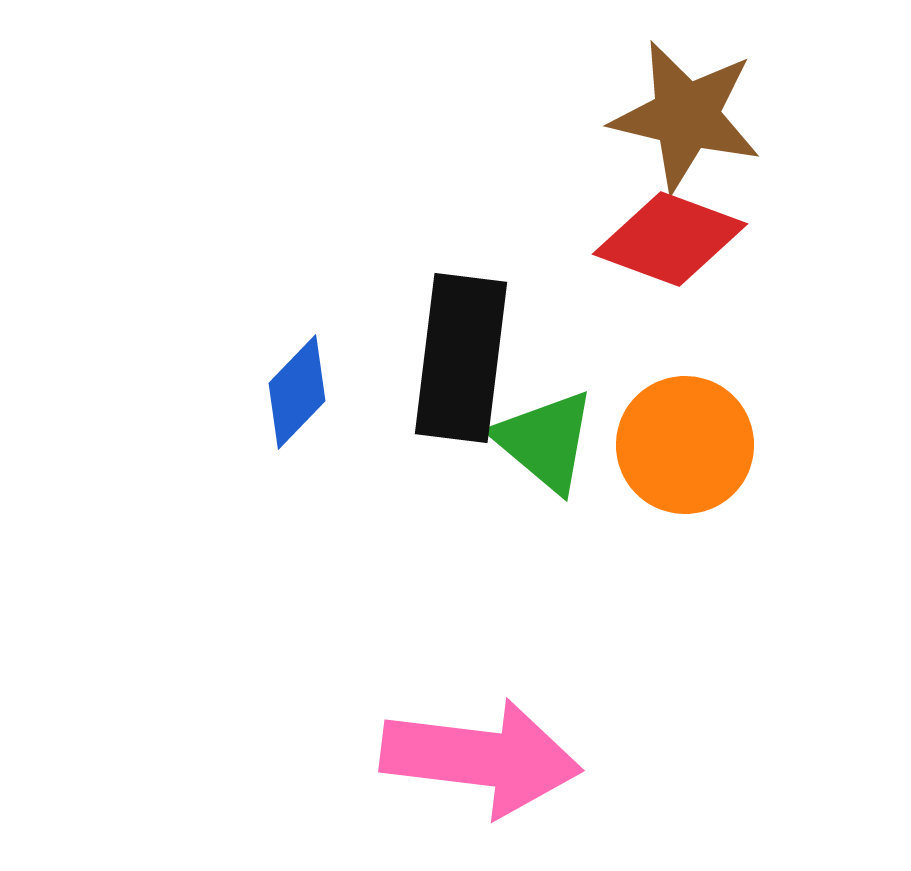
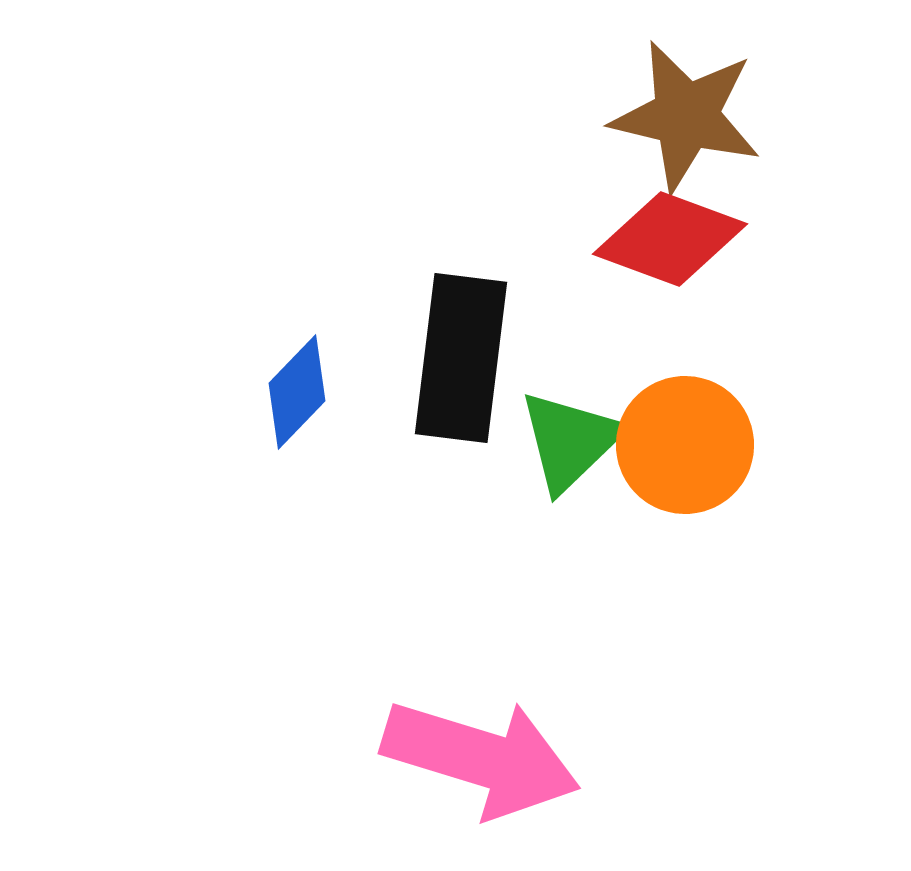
green triangle: moved 25 px right; rotated 36 degrees clockwise
pink arrow: rotated 10 degrees clockwise
